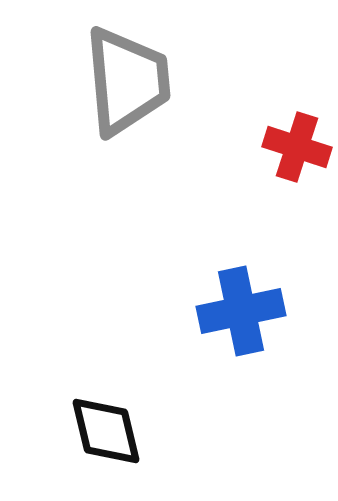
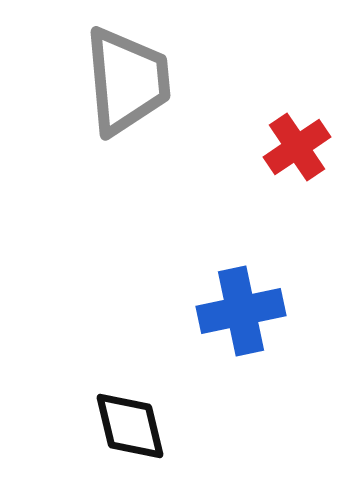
red cross: rotated 38 degrees clockwise
black diamond: moved 24 px right, 5 px up
